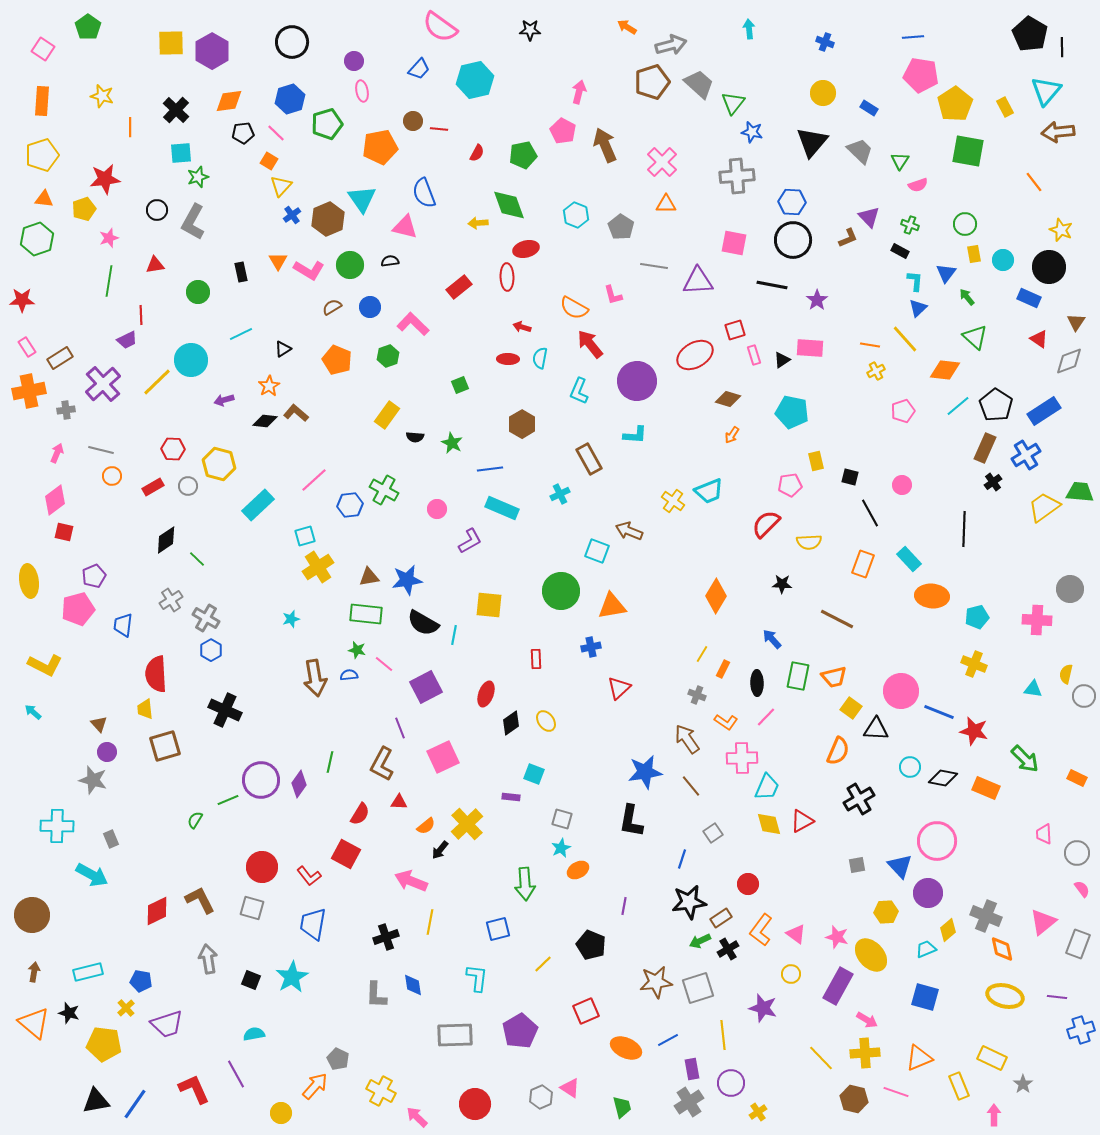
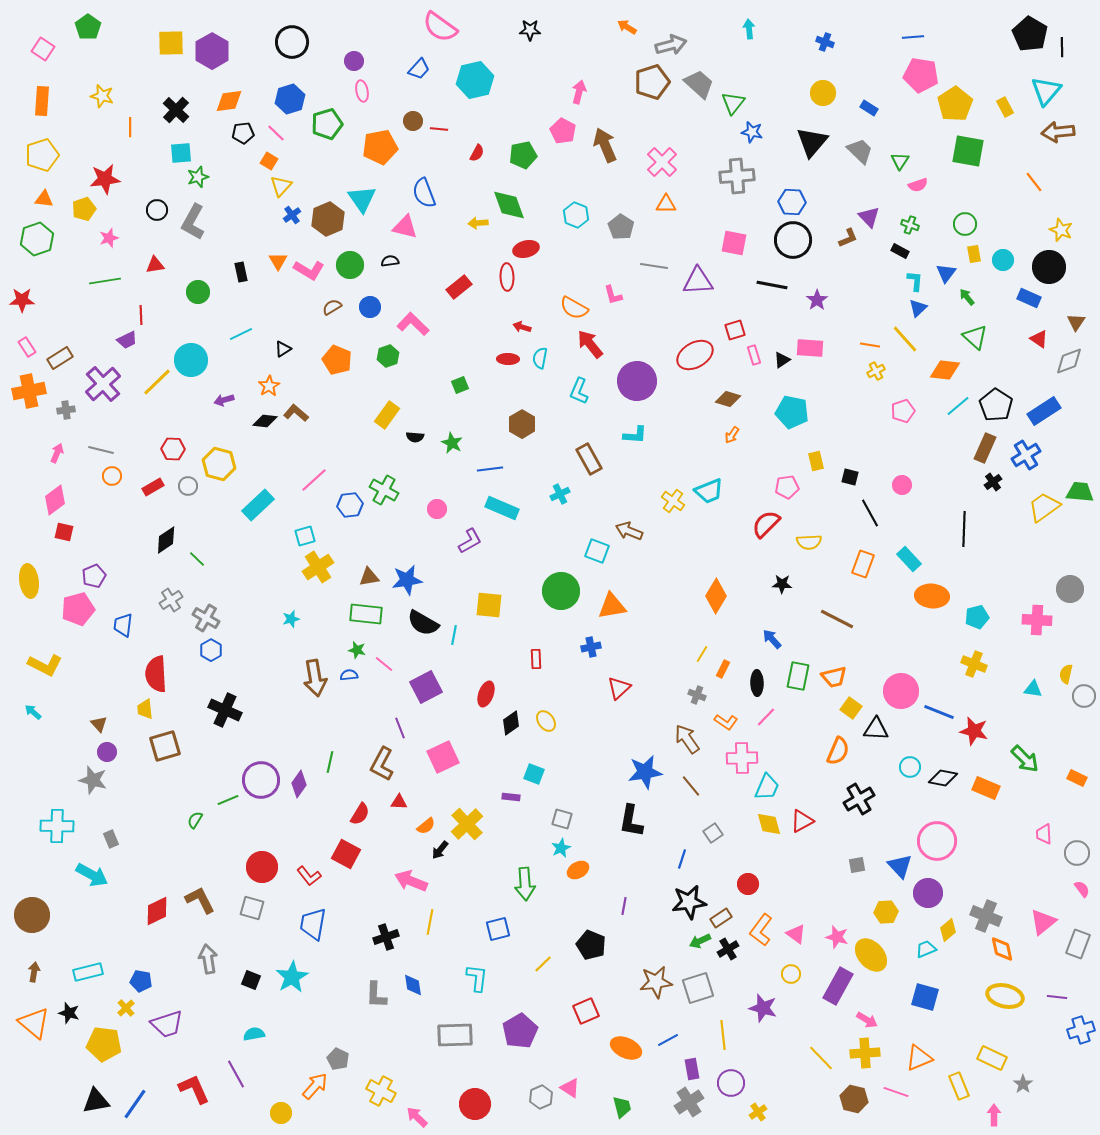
green line at (109, 281): moved 4 px left; rotated 72 degrees clockwise
pink pentagon at (790, 485): moved 3 px left, 2 px down
